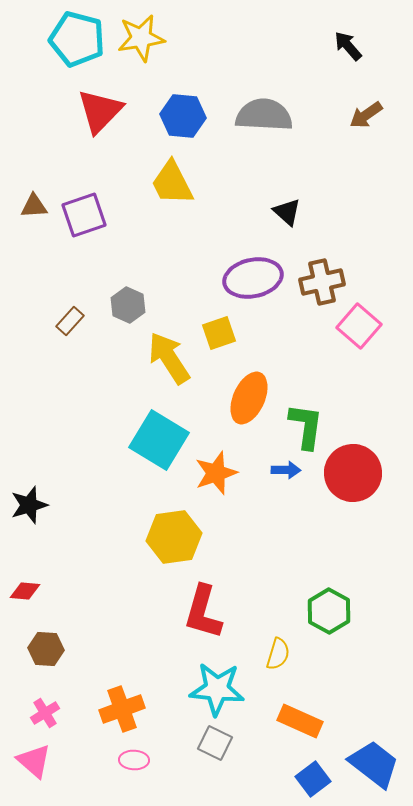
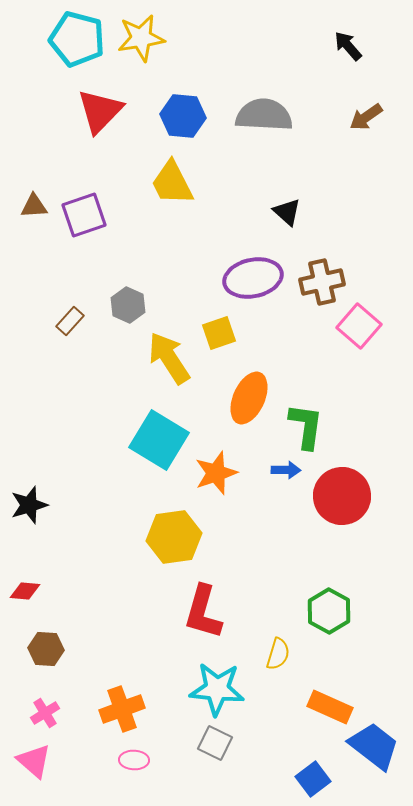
brown arrow: moved 2 px down
red circle: moved 11 px left, 23 px down
orange rectangle: moved 30 px right, 14 px up
blue trapezoid: moved 18 px up
